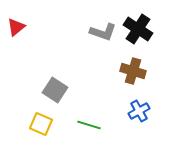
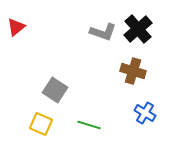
black cross: rotated 16 degrees clockwise
blue cross: moved 6 px right, 2 px down; rotated 30 degrees counterclockwise
